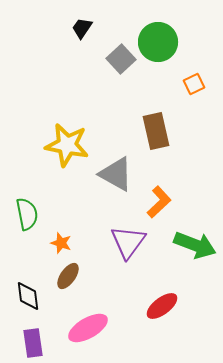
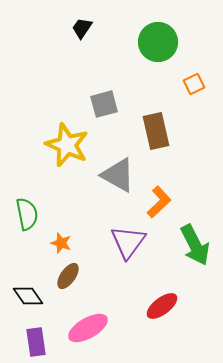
gray square: moved 17 px left, 45 px down; rotated 28 degrees clockwise
yellow star: rotated 12 degrees clockwise
gray triangle: moved 2 px right, 1 px down
green arrow: rotated 42 degrees clockwise
black diamond: rotated 28 degrees counterclockwise
purple rectangle: moved 3 px right, 1 px up
